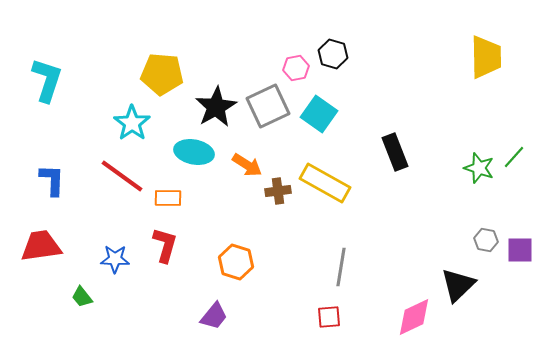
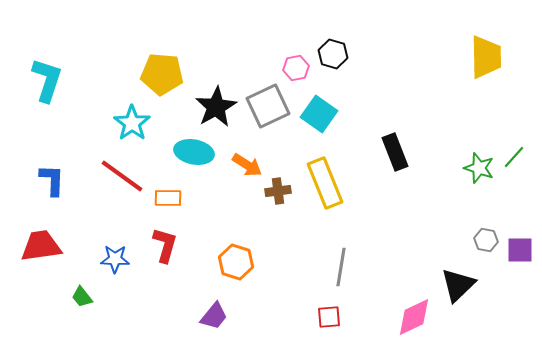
yellow rectangle: rotated 39 degrees clockwise
